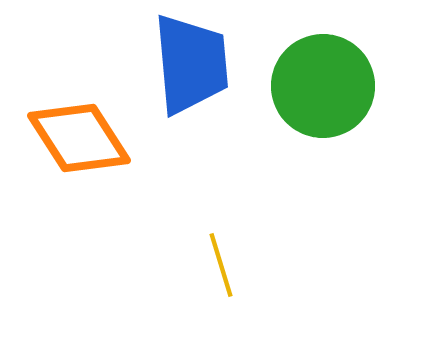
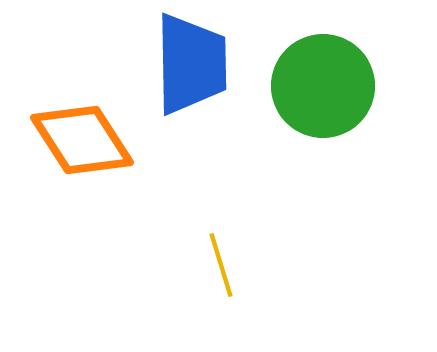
blue trapezoid: rotated 4 degrees clockwise
orange diamond: moved 3 px right, 2 px down
